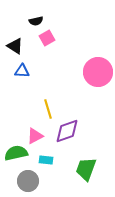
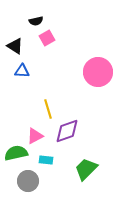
green trapezoid: rotated 25 degrees clockwise
